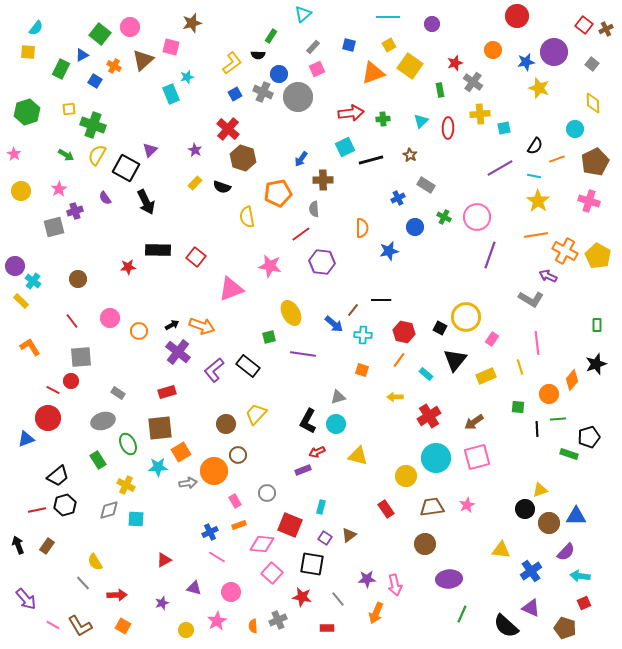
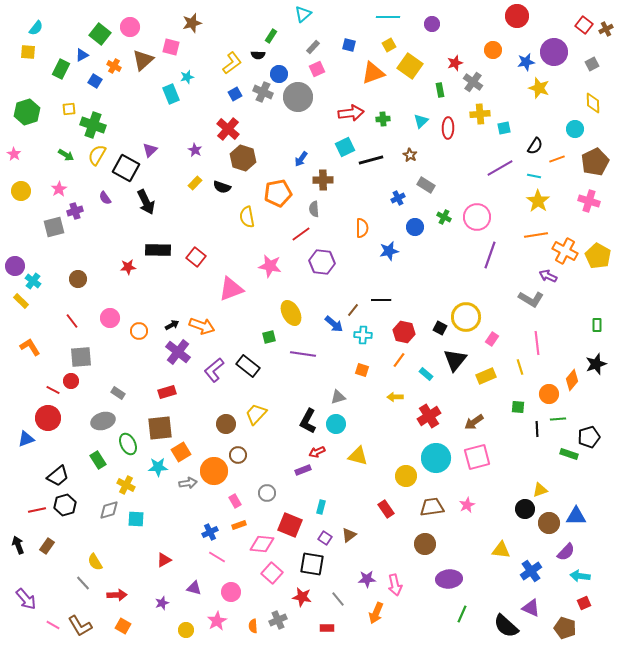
gray square at (592, 64): rotated 24 degrees clockwise
